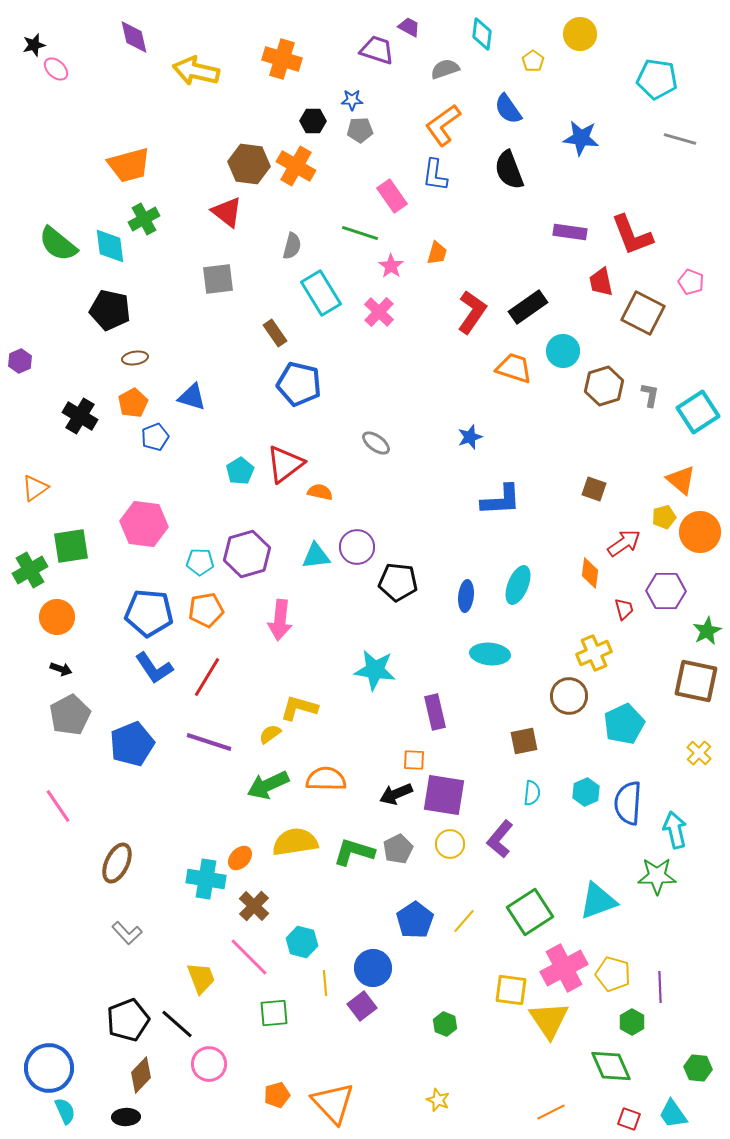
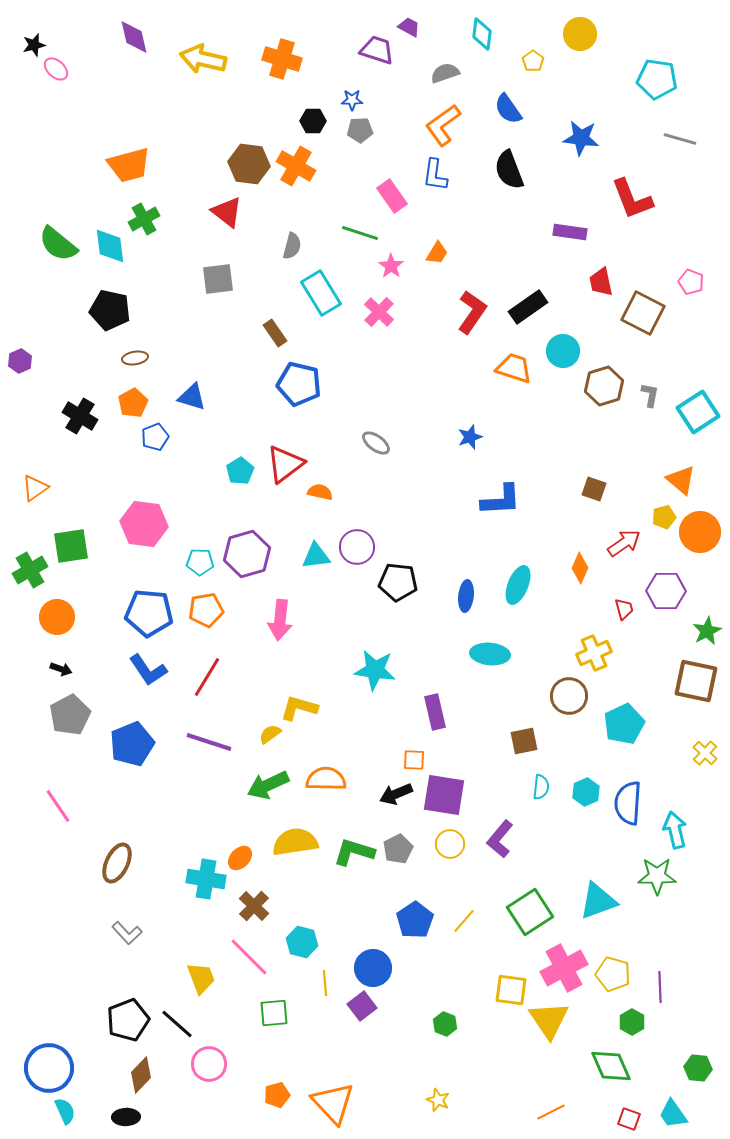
gray semicircle at (445, 69): moved 4 px down
yellow arrow at (196, 71): moved 7 px right, 12 px up
red L-shape at (632, 235): moved 36 px up
orange trapezoid at (437, 253): rotated 15 degrees clockwise
orange diamond at (590, 573): moved 10 px left, 5 px up; rotated 16 degrees clockwise
blue L-shape at (154, 668): moved 6 px left, 2 px down
yellow cross at (699, 753): moved 6 px right
cyan semicircle at (532, 793): moved 9 px right, 6 px up
